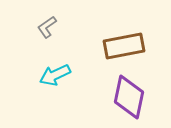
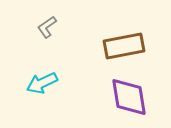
cyan arrow: moved 13 px left, 8 px down
purple diamond: rotated 21 degrees counterclockwise
